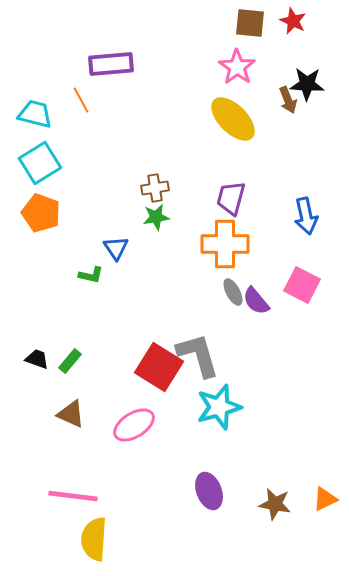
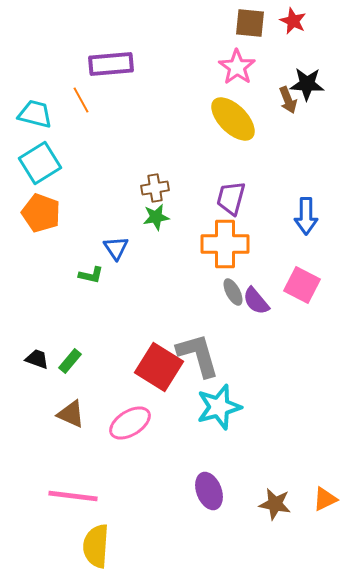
blue arrow: rotated 12 degrees clockwise
pink ellipse: moved 4 px left, 2 px up
yellow semicircle: moved 2 px right, 7 px down
